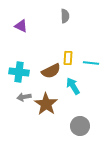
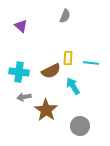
gray semicircle: rotated 24 degrees clockwise
purple triangle: rotated 16 degrees clockwise
brown star: moved 6 px down
